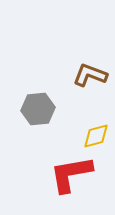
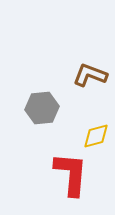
gray hexagon: moved 4 px right, 1 px up
red L-shape: rotated 105 degrees clockwise
